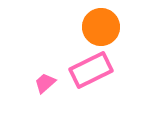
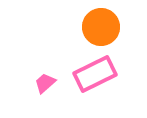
pink rectangle: moved 4 px right, 4 px down
